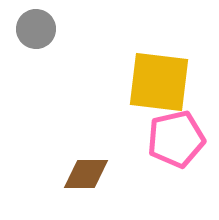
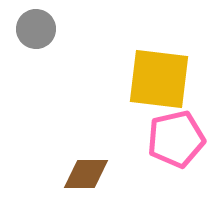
yellow square: moved 3 px up
